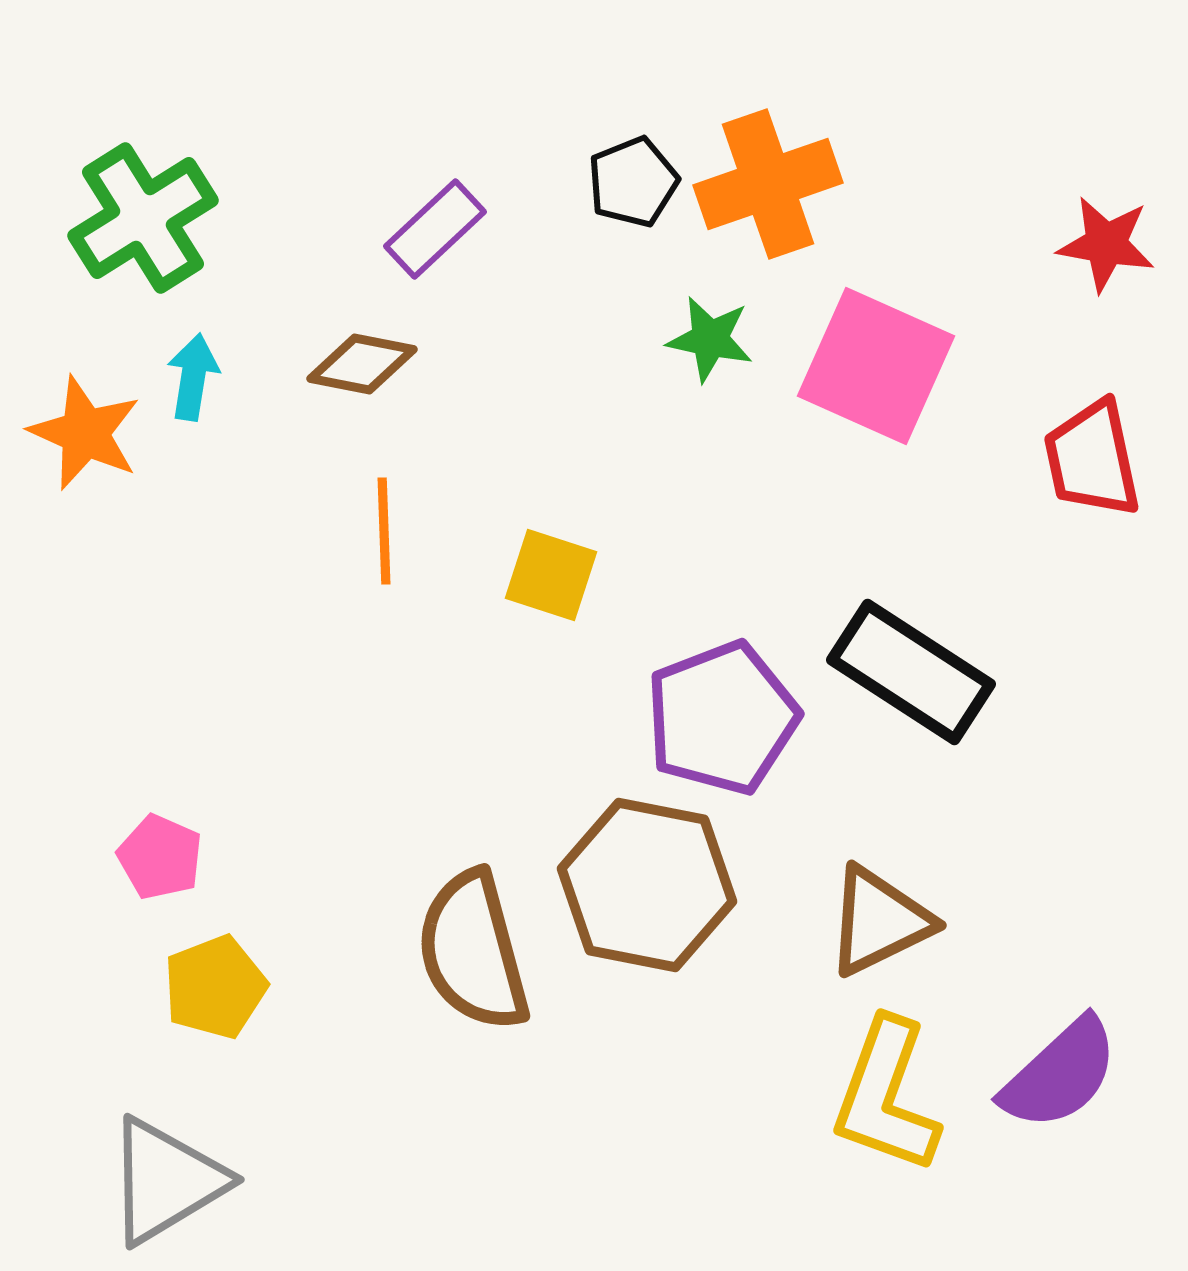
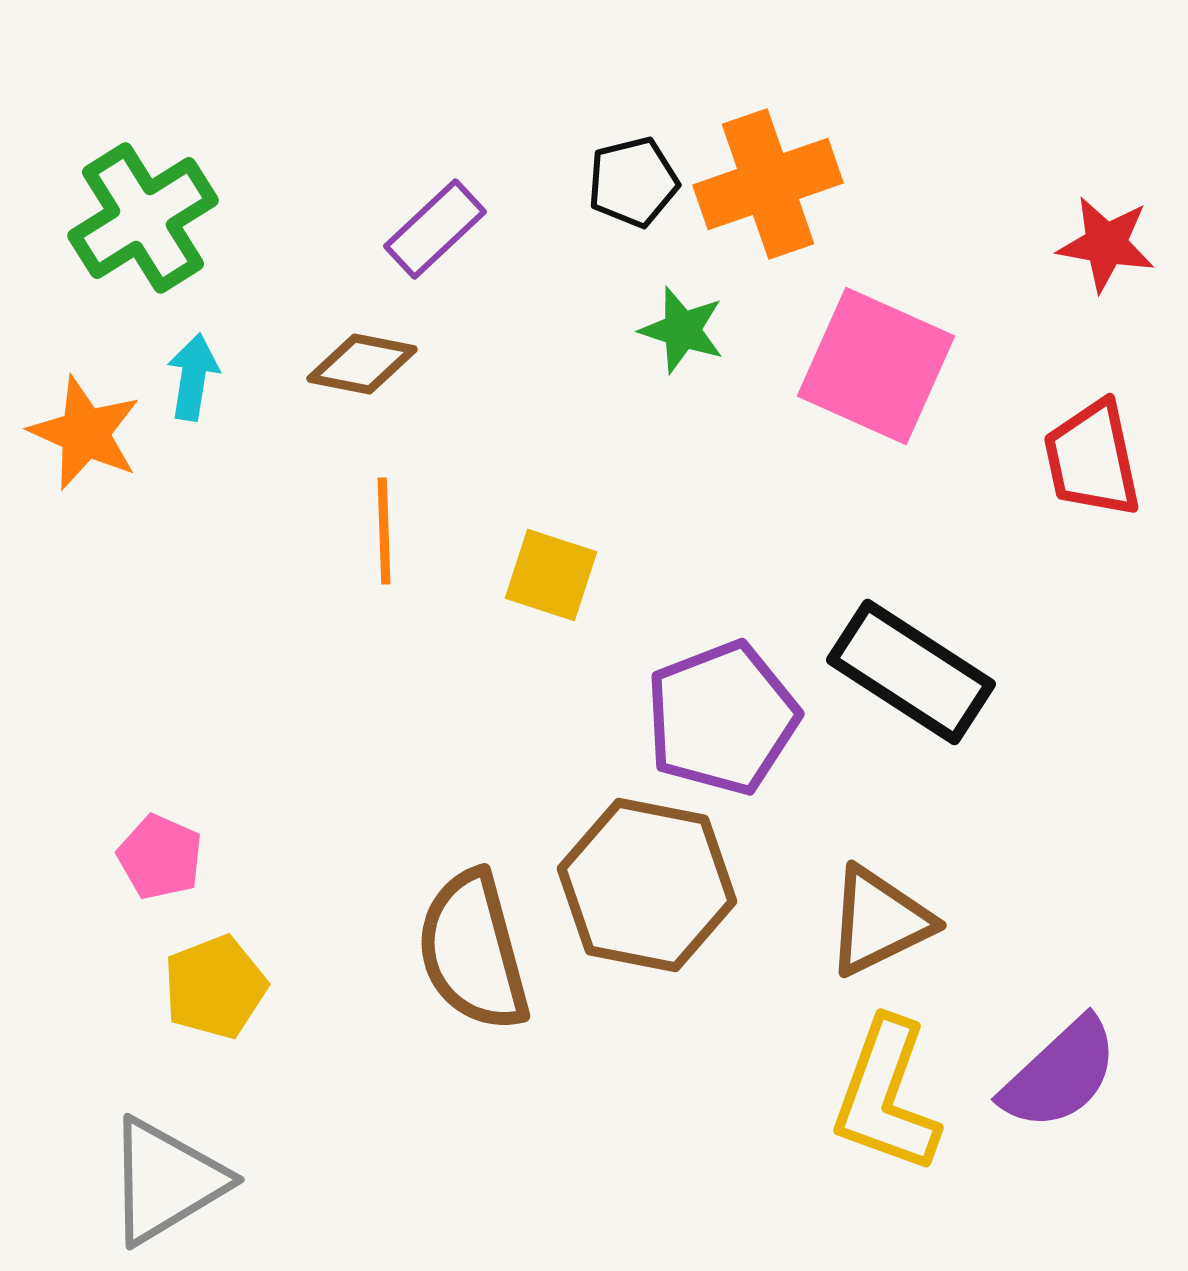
black pentagon: rotated 8 degrees clockwise
green star: moved 28 px left, 9 px up; rotated 6 degrees clockwise
